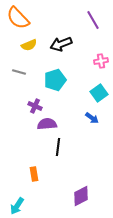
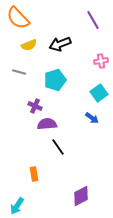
black arrow: moved 1 px left
black line: rotated 42 degrees counterclockwise
